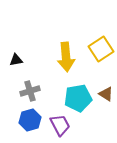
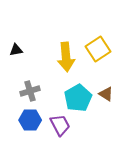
yellow square: moved 3 px left
black triangle: moved 10 px up
cyan pentagon: rotated 20 degrees counterclockwise
blue hexagon: rotated 15 degrees clockwise
